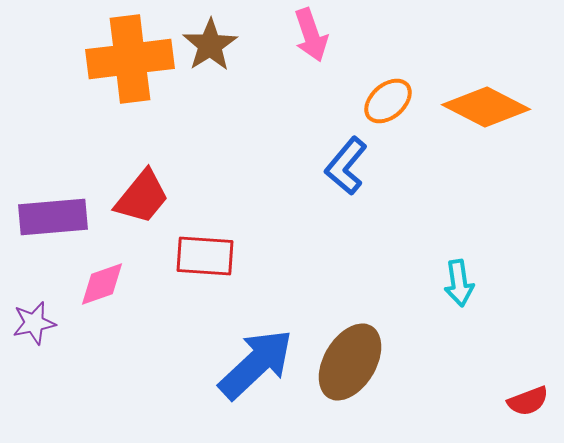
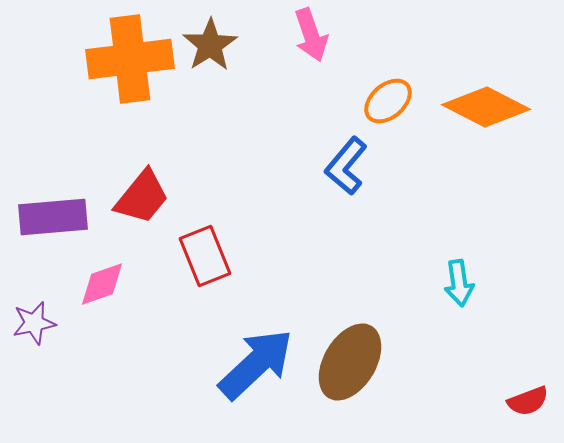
red rectangle: rotated 64 degrees clockwise
